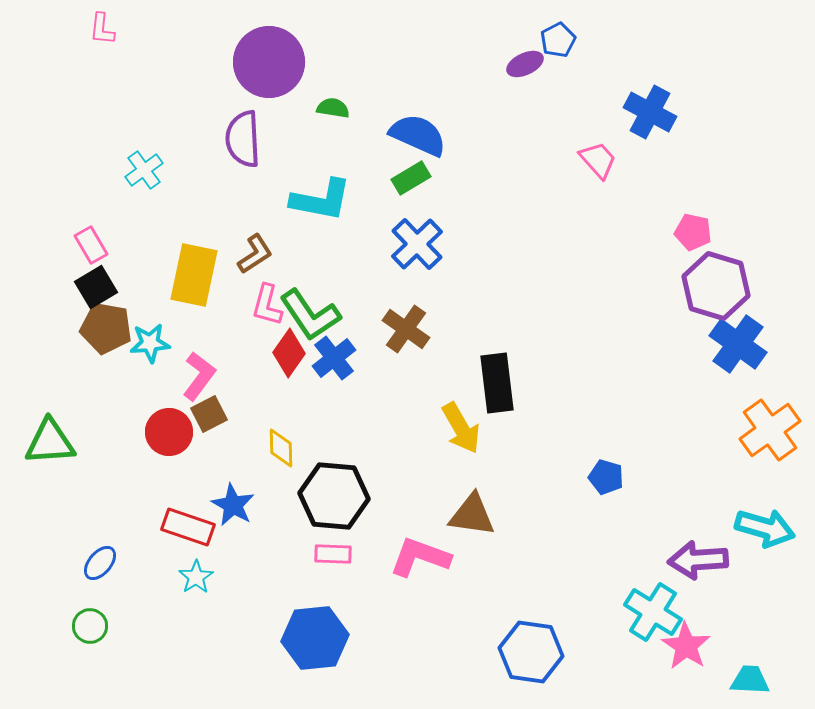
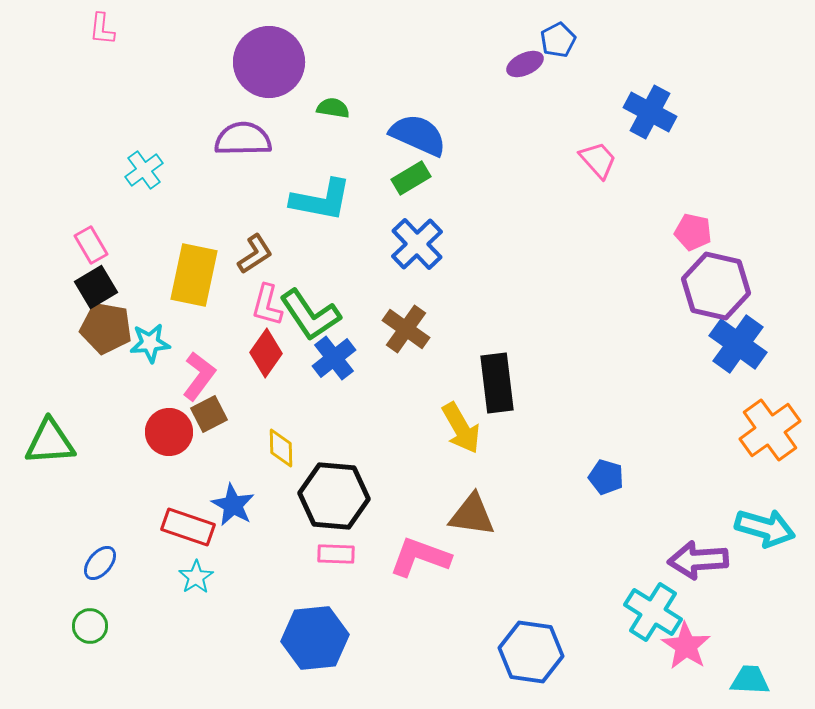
purple semicircle at (243, 139): rotated 92 degrees clockwise
purple hexagon at (716, 286): rotated 4 degrees counterclockwise
red diamond at (289, 353): moved 23 px left
pink rectangle at (333, 554): moved 3 px right
